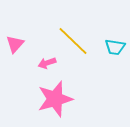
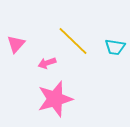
pink triangle: moved 1 px right
